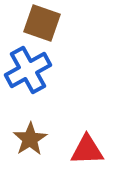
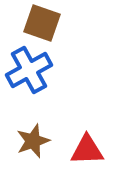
blue cross: moved 1 px right
brown star: moved 3 px right, 2 px down; rotated 12 degrees clockwise
